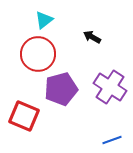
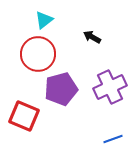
purple cross: rotated 32 degrees clockwise
blue line: moved 1 px right, 1 px up
